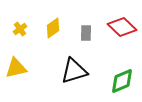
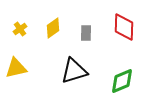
red diamond: moved 2 px right; rotated 48 degrees clockwise
